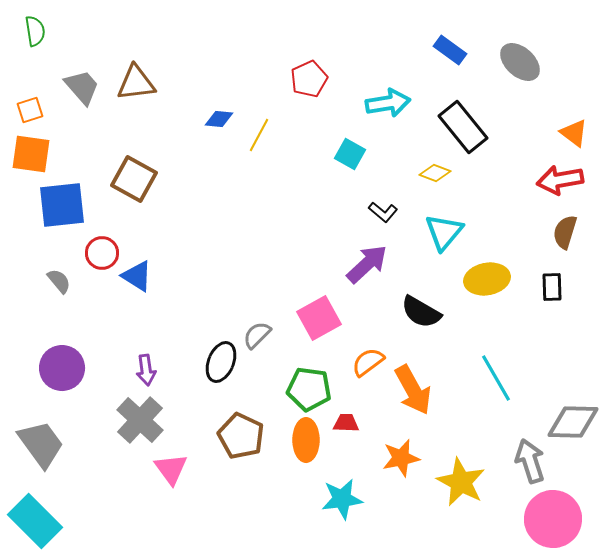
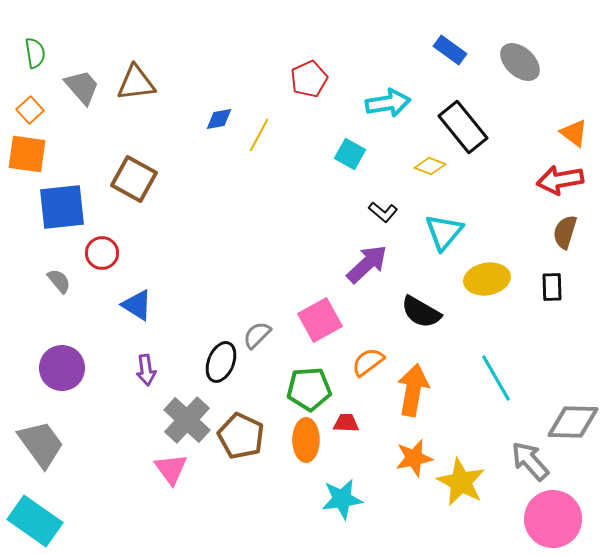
green semicircle at (35, 31): moved 22 px down
orange square at (30, 110): rotated 24 degrees counterclockwise
blue diamond at (219, 119): rotated 16 degrees counterclockwise
orange square at (31, 154): moved 4 px left
yellow diamond at (435, 173): moved 5 px left, 7 px up
blue square at (62, 205): moved 2 px down
blue triangle at (137, 276): moved 29 px down
pink square at (319, 318): moved 1 px right, 2 px down
green pentagon at (309, 389): rotated 12 degrees counterclockwise
orange arrow at (413, 390): rotated 141 degrees counterclockwise
gray cross at (140, 420): moved 47 px right
orange star at (401, 458): moved 13 px right
gray arrow at (530, 461): rotated 24 degrees counterclockwise
cyan rectangle at (35, 521): rotated 10 degrees counterclockwise
